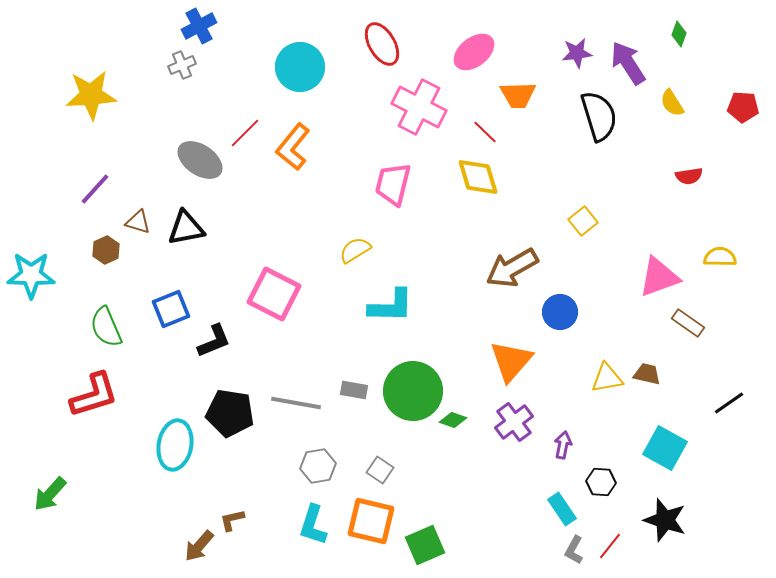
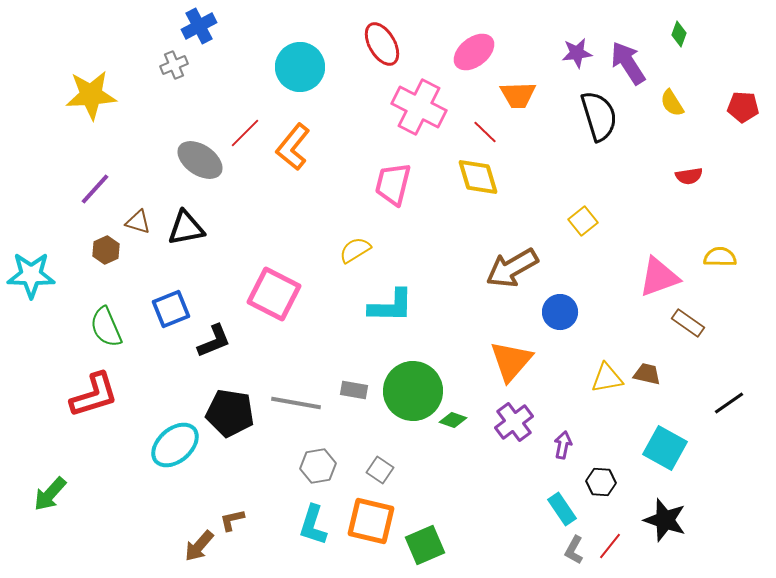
gray cross at (182, 65): moved 8 px left
cyan ellipse at (175, 445): rotated 39 degrees clockwise
